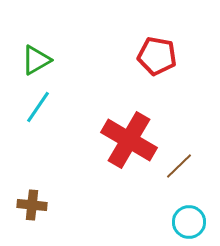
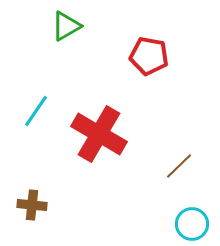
red pentagon: moved 8 px left
green triangle: moved 30 px right, 34 px up
cyan line: moved 2 px left, 4 px down
red cross: moved 30 px left, 6 px up
cyan circle: moved 3 px right, 2 px down
